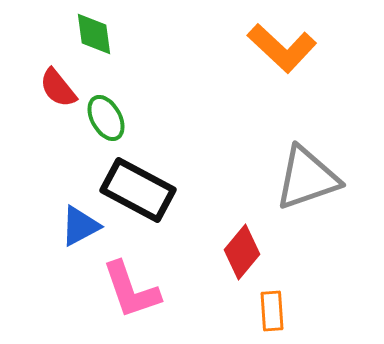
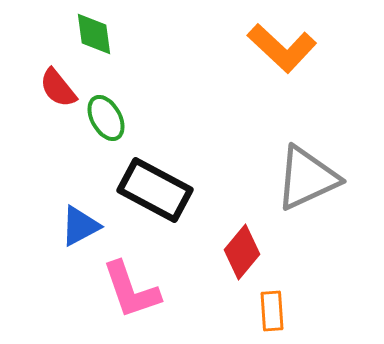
gray triangle: rotated 6 degrees counterclockwise
black rectangle: moved 17 px right
